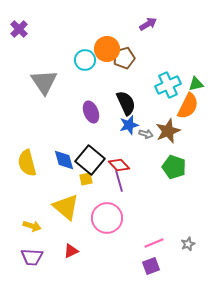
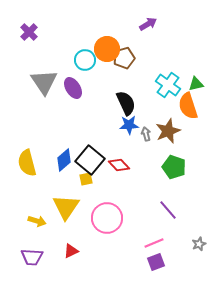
purple cross: moved 10 px right, 3 px down
cyan cross: rotated 30 degrees counterclockwise
orange semicircle: rotated 136 degrees clockwise
purple ellipse: moved 18 px left, 24 px up; rotated 10 degrees counterclockwise
blue star: rotated 12 degrees clockwise
gray arrow: rotated 120 degrees counterclockwise
blue diamond: rotated 65 degrees clockwise
purple line: moved 49 px right, 29 px down; rotated 25 degrees counterclockwise
yellow triangle: rotated 24 degrees clockwise
yellow arrow: moved 5 px right, 5 px up
gray star: moved 11 px right
purple square: moved 5 px right, 4 px up
